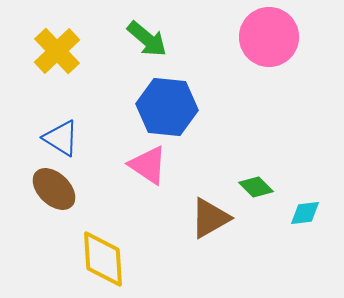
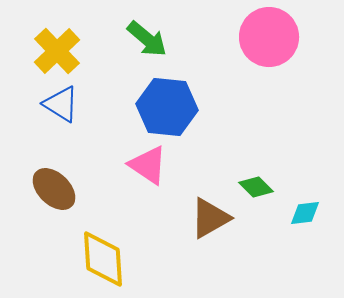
blue triangle: moved 34 px up
